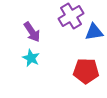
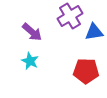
purple cross: moved 1 px left
purple arrow: rotated 15 degrees counterclockwise
cyan star: moved 1 px left, 3 px down
